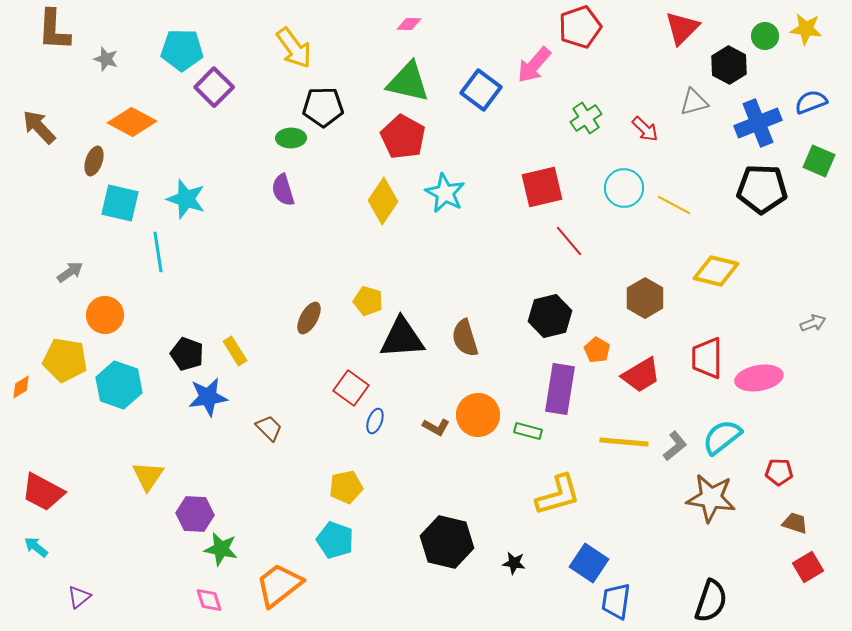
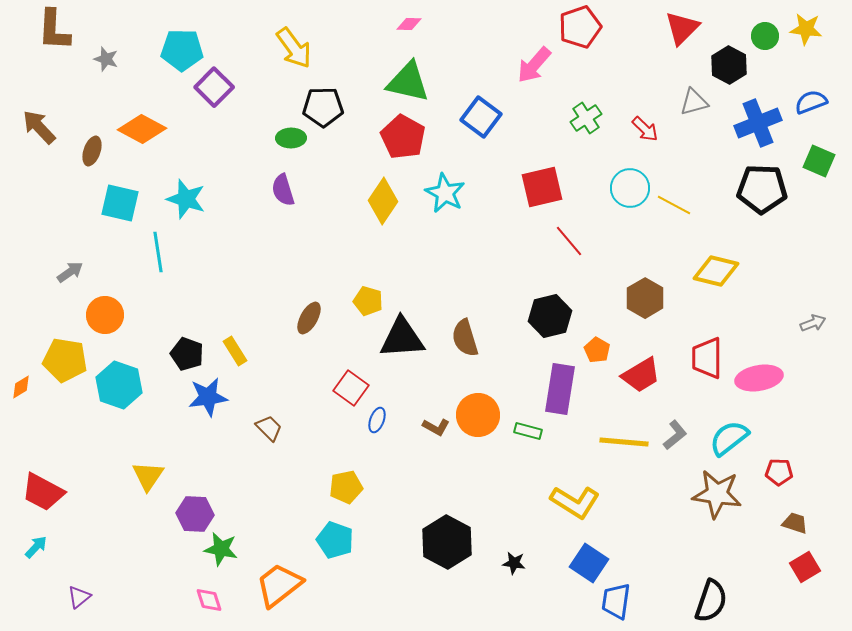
blue square at (481, 90): moved 27 px down
orange diamond at (132, 122): moved 10 px right, 7 px down
brown ellipse at (94, 161): moved 2 px left, 10 px up
cyan circle at (624, 188): moved 6 px right
blue ellipse at (375, 421): moved 2 px right, 1 px up
cyan semicircle at (722, 437): moved 7 px right, 1 px down
gray L-shape at (675, 446): moved 11 px up
yellow L-shape at (558, 495): moved 17 px right, 7 px down; rotated 48 degrees clockwise
brown star at (711, 498): moved 6 px right, 4 px up
black hexagon at (447, 542): rotated 15 degrees clockwise
cyan arrow at (36, 547): rotated 95 degrees clockwise
red square at (808, 567): moved 3 px left
